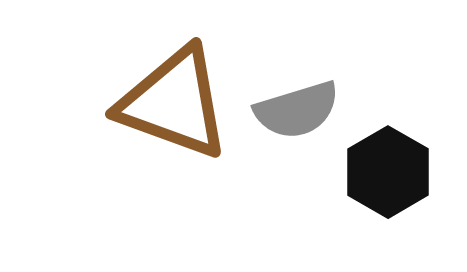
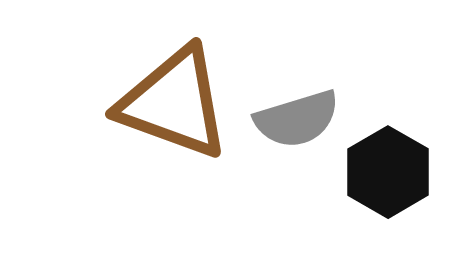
gray semicircle: moved 9 px down
